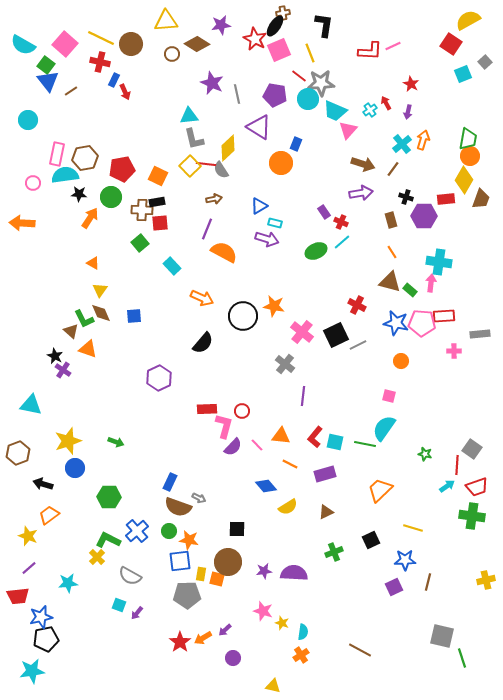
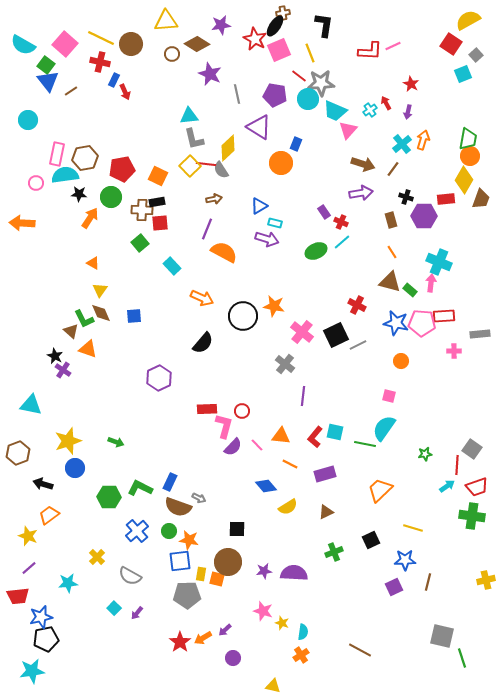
gray square at (485, 62): moved 9 px left, 7 px up
purple star at (212, 83): moved 2 px left, 9 px up
pink circle at (33, 183): moved 3 px right
cyan cross at (439, 262): rotated 15 degrees clockwise
cyan square at (335, 442): moved 10 px up
green star at (425, 454): rotated 24 degrees counterclockwise
green L-shape at (108, 540): moved 32 px right, 52 px up
cyan square at (119, 605): moved 5 px left, 3 px down; rotated 24 degrees clockwise
